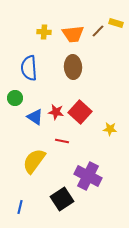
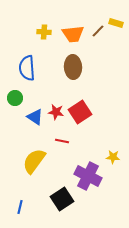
blue semicircle: moved 2 px left
red square: rotated 15 degrees clockwise
yellow star: moved 3 px right, 28 px down
